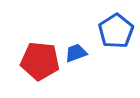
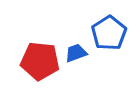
blue pentagon: moved 7 px left, 2 px down
